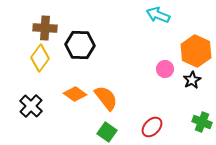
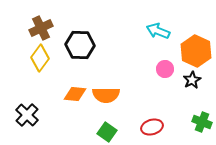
cyan arrow: moved 16 px down
brown cross: moved 4 px left; rotated 30 degrees counterclockwise
orange diamond: rotated 30 degrees counterclockwise
orange semicircle: moved 3 px up; rotated 128 degrees clockwise
black cross: moved 4 px left, 9 px down
red ellipse: rotated 30 degrees clockwise
